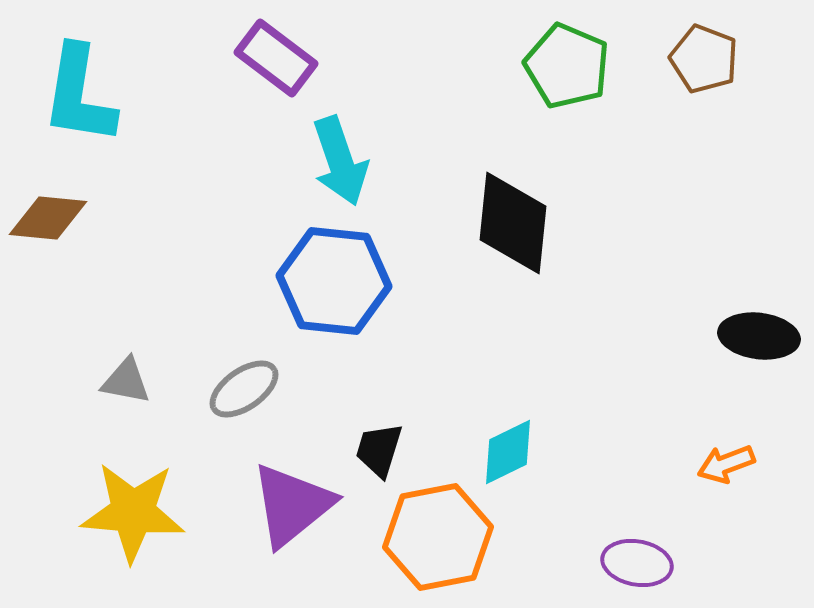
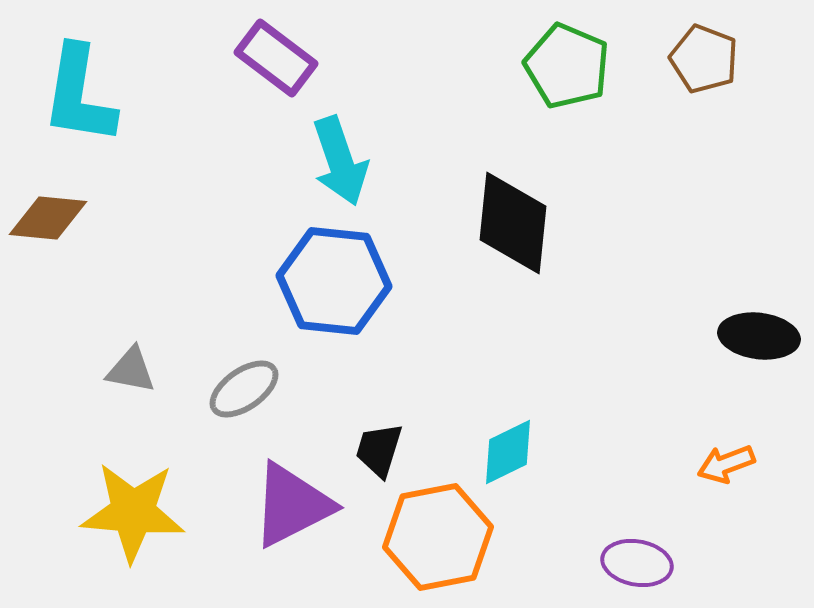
gray triangle: moved 5 px right, 11 px up
purple triangle: rotated 12 degrees clockwise
